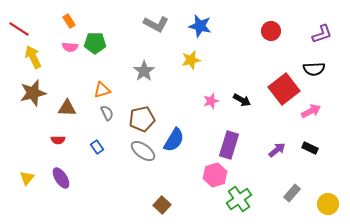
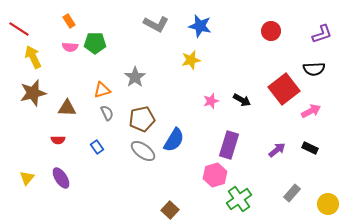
gray star: moved 9 px left, 6 px down
brown square: moved 8 px right, 5 px down
